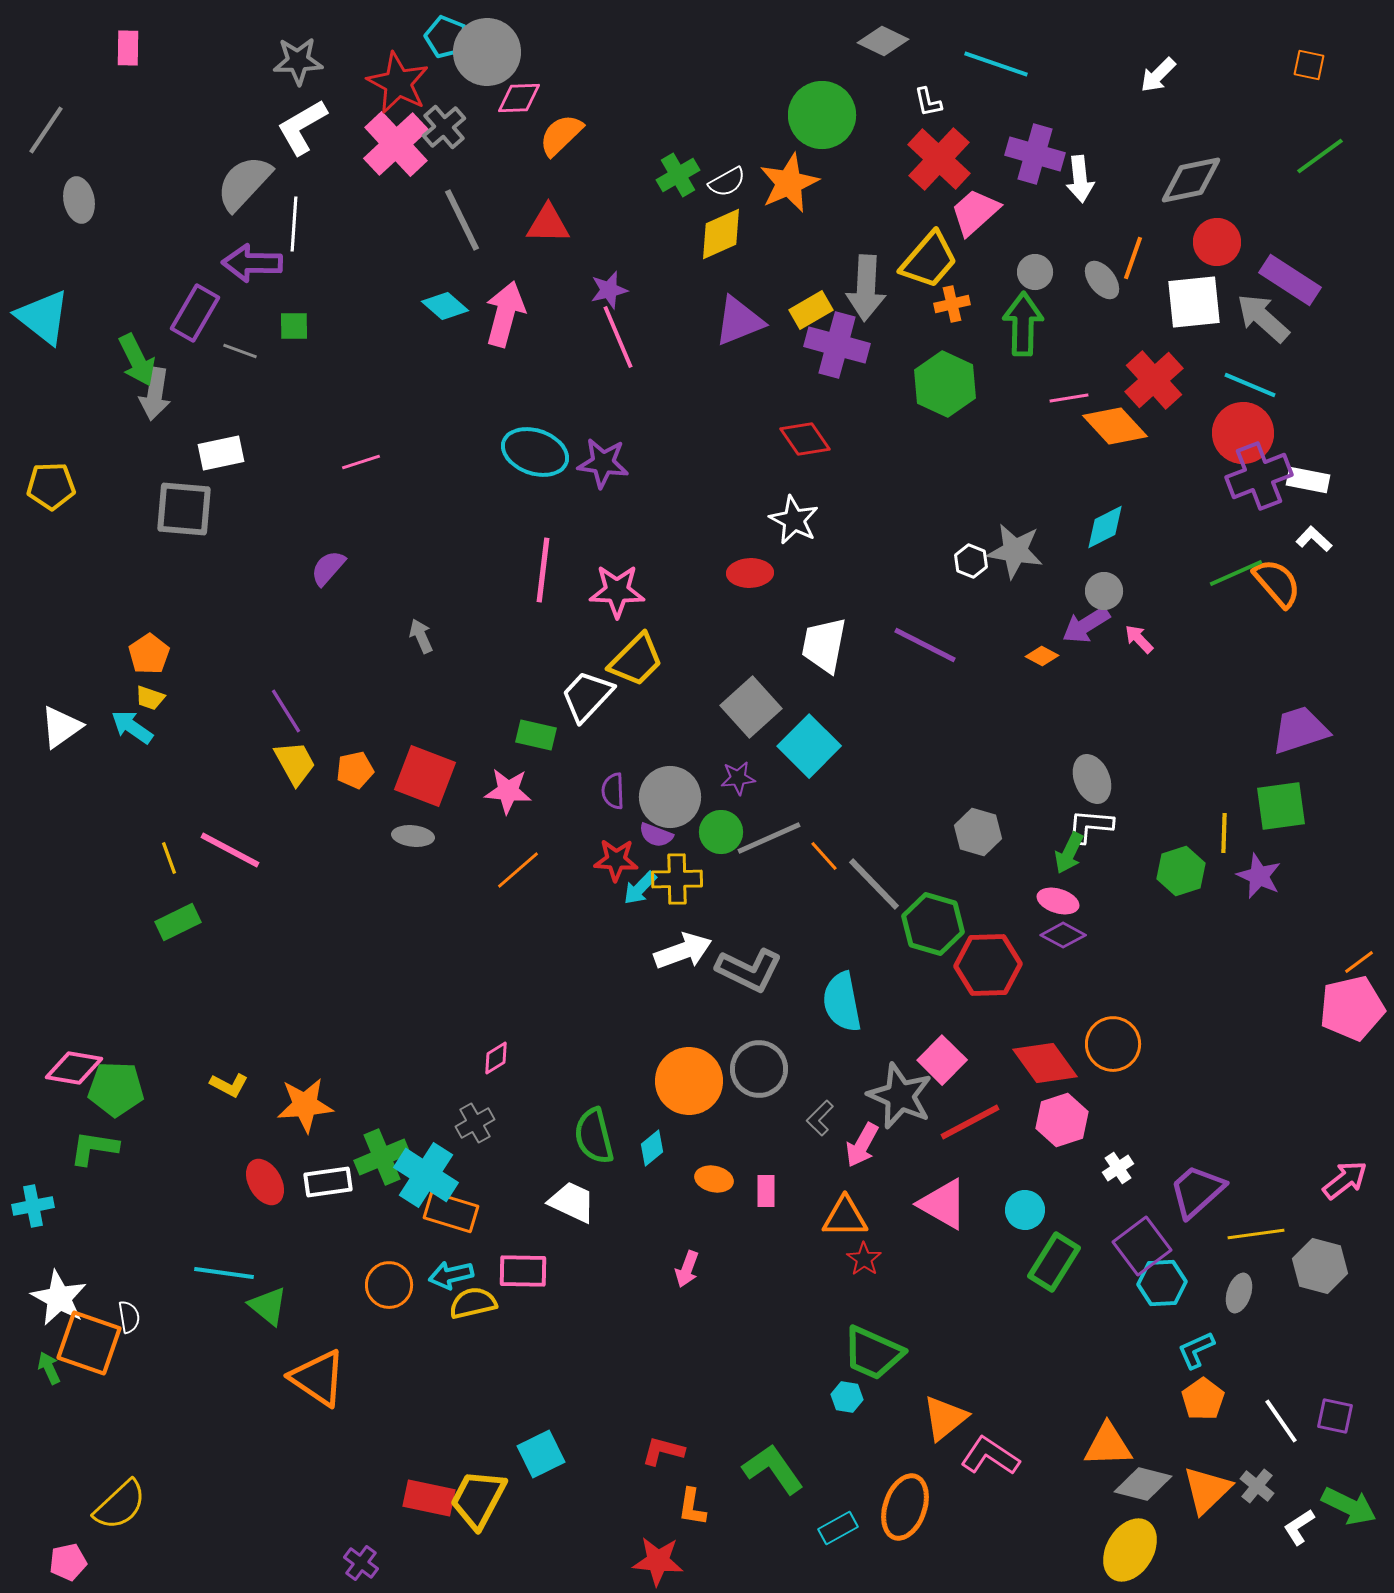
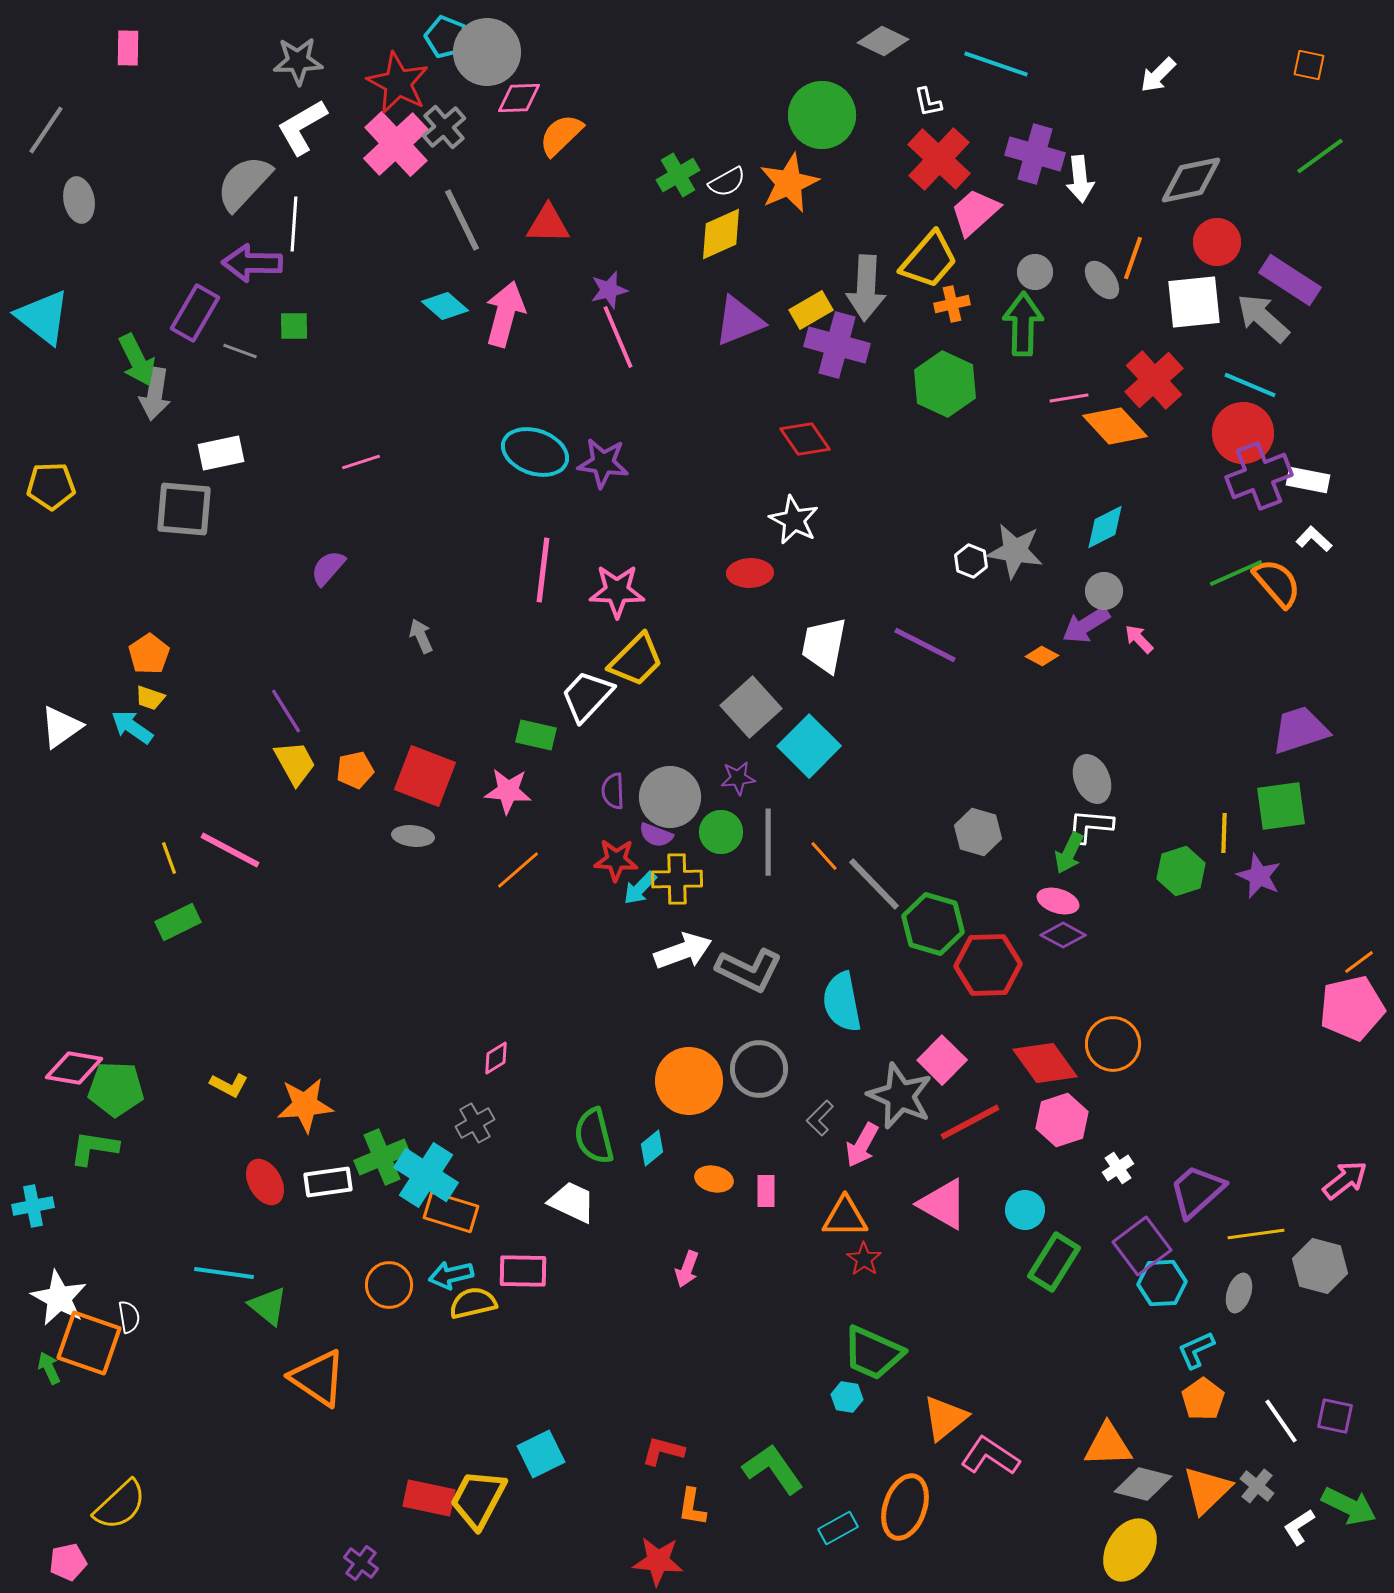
gray line at (769, 838): moved 1 px left, 4 px down; rotated 66 degrees counterclockwise
